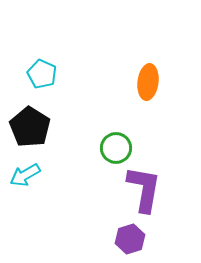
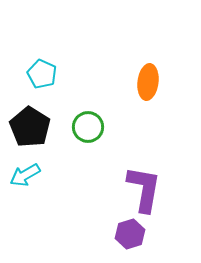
green circle: moved 28 px left, 21 px up
purple hexagon: moved 5 px up
